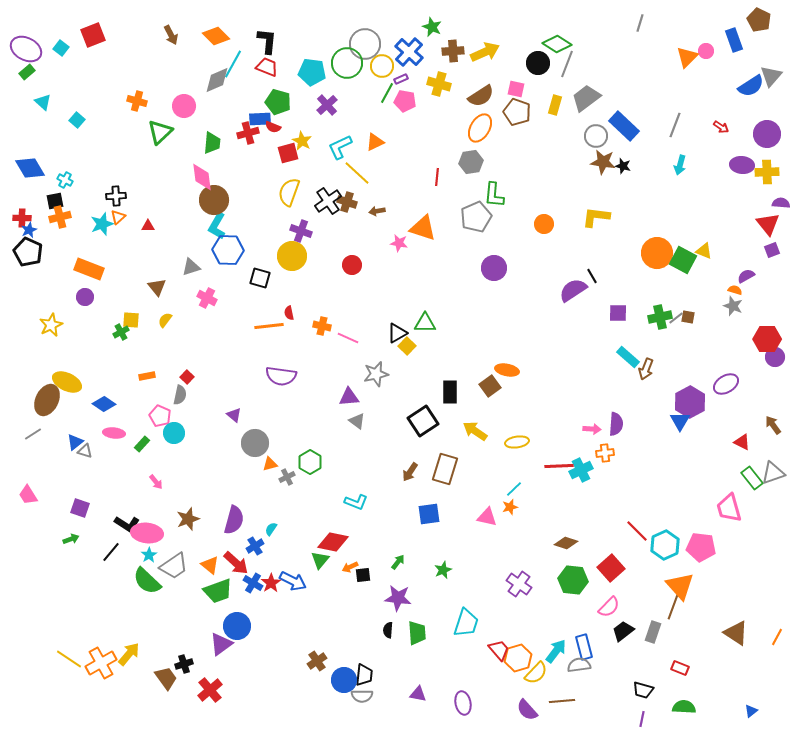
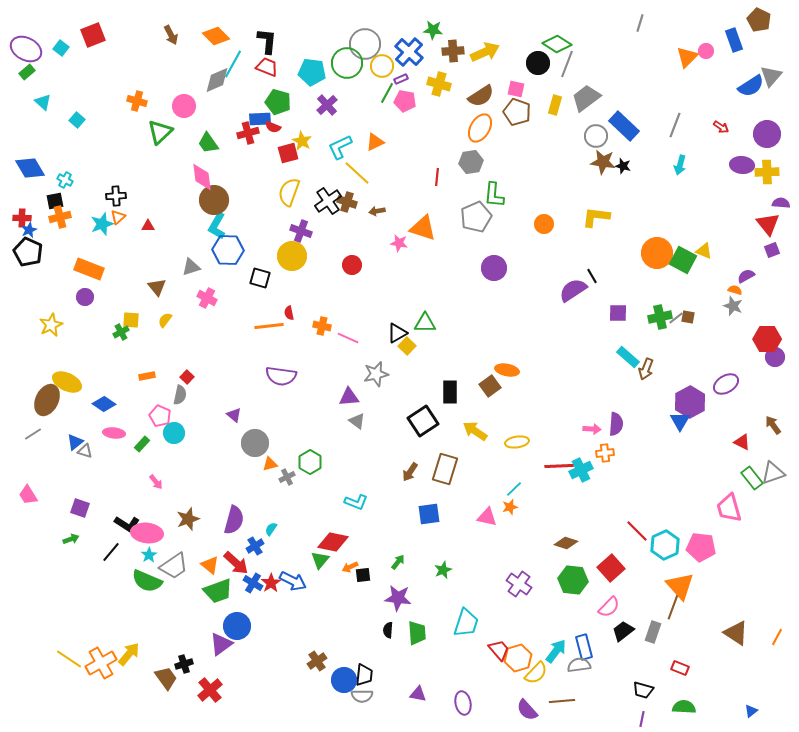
green star at (432, 27): moved 1 px right, 3 px down; rotated 18 degrees counterclockwise
green trapezoid at (212, 143): moved 4 px left; rotated 140 degrees clockwise
green semicircle at (147, 581): rotated 20 degrees counterclockwise
